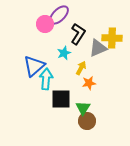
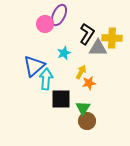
purple ellipse: rotated 20 degrees counterclockwise
black L-shape: moved 9 px right
gray triangle: rotated 24 degrees clockwise
yellow arrow: moved 4 px down
